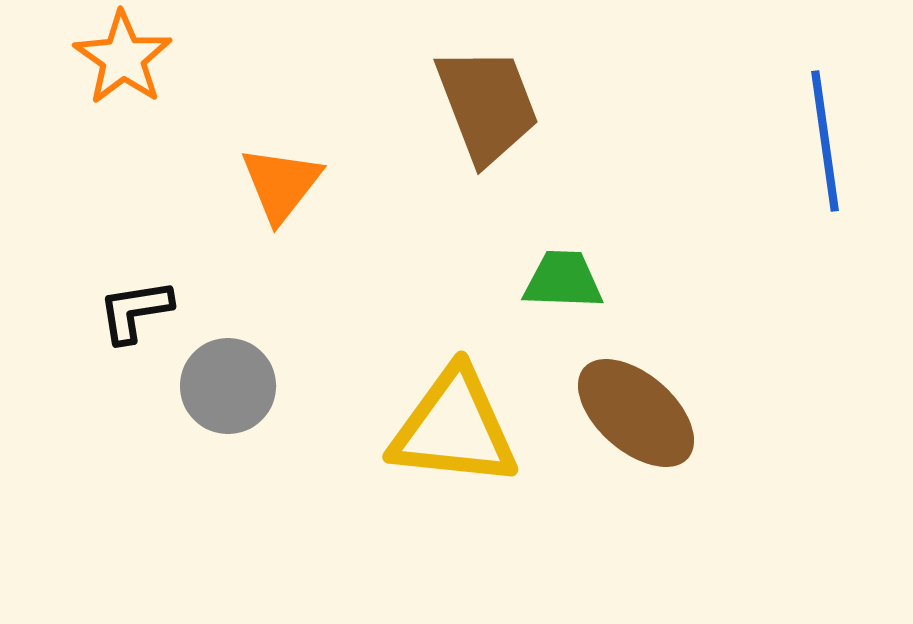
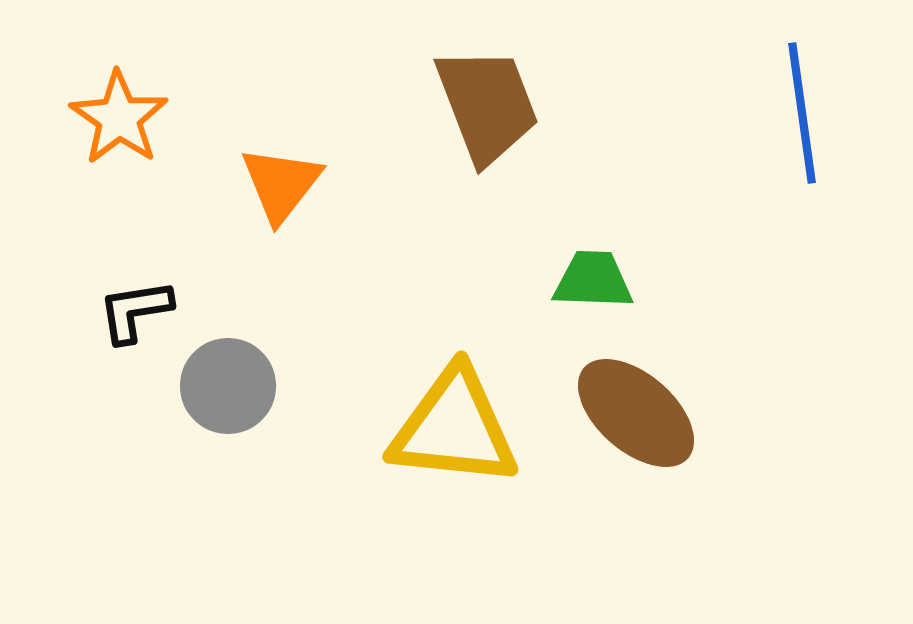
orange star: moved 4 px left, 60 px down
blue line: moved 23 px left, 28 px up
green trapezoid: moved 30 px right
